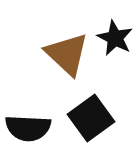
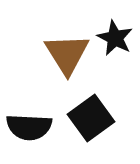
brown triangle: rotated 15 degrees clockwise
black semicircle: moved 1 px right, 1 px up
